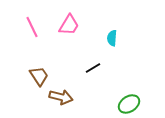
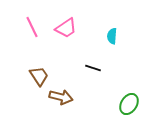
pink trapezoid: moved 3 px left, 3 px down; rotated 25 degrees clockwise
cyan semicircle: moved 2 px up
black line: rotated 49 degrees clockwise
green ellipse: rotated 25 degrees counterclockwise
